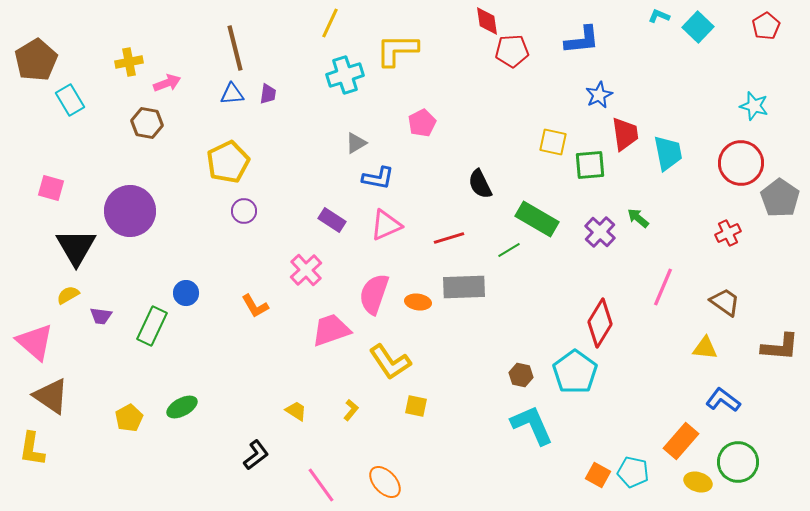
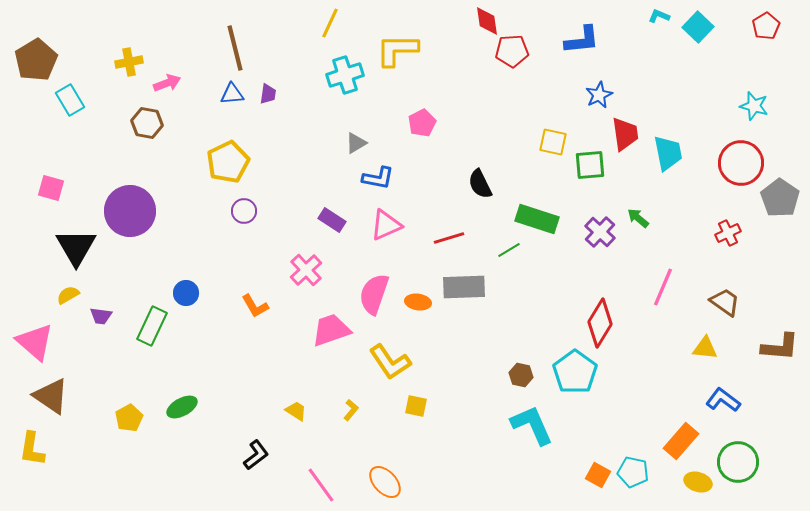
green rectangle at (537, 219): rotated 12 degrees counterclockwise
